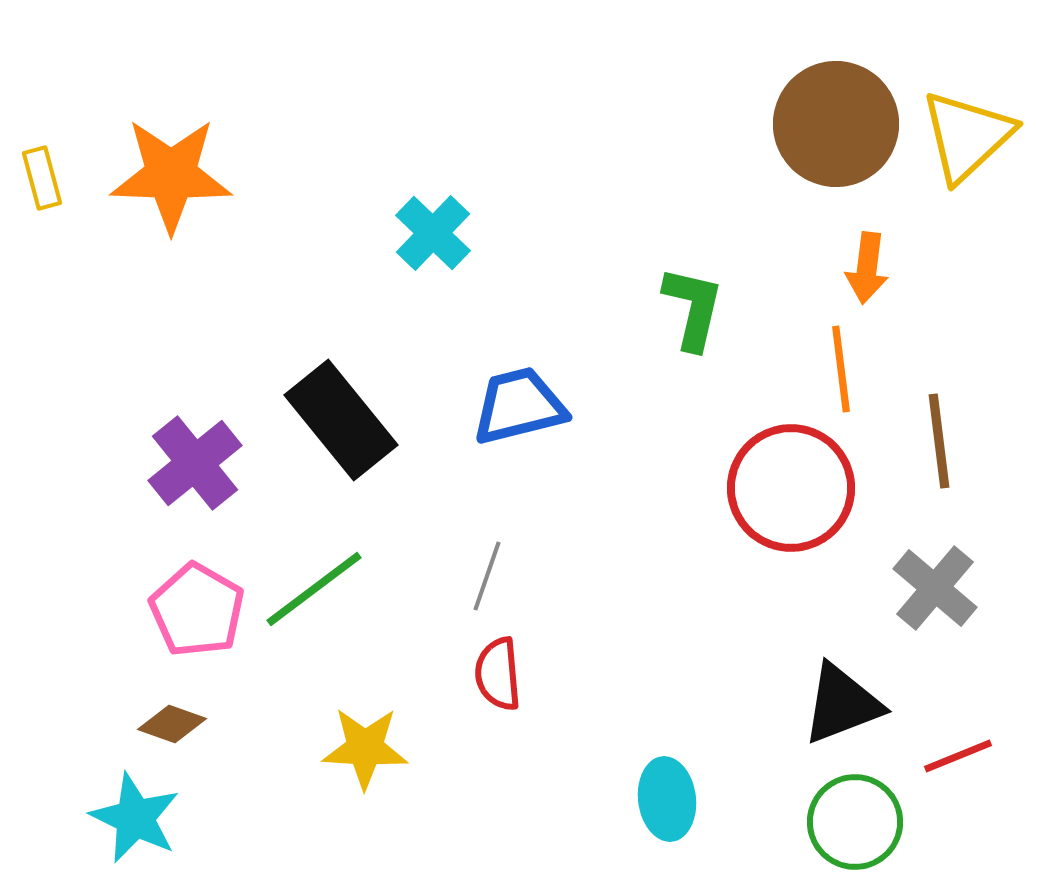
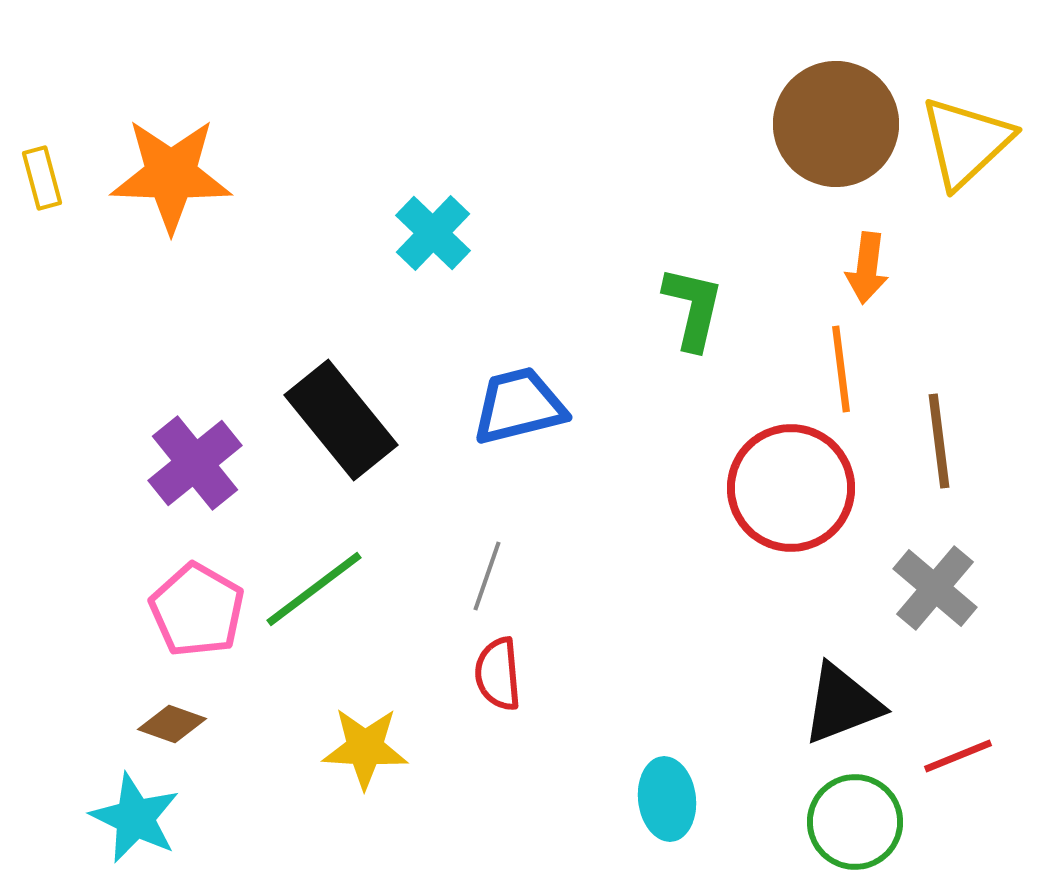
yellow triangle: moved 1 px left, 6 px down
